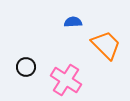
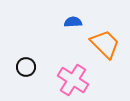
orange trapezoid: moved 1 px left, 1 px up
pink cross: moved 7 px right
